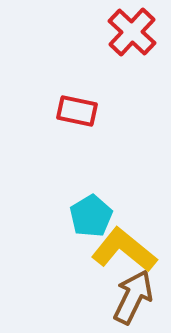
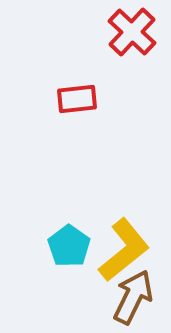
red rectangle: moved 12 px up; rotated 18 degrees counterclockwise
cyan pentagon: moved 22 px left, 30 px down; rotated 6 degrees counterclockwise
yellow L-shape: rotated 102 degrees clockwise
